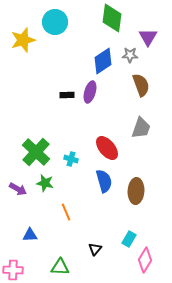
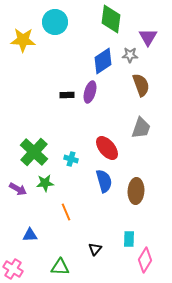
green diamond: moved 1 px left, 1 px down
yellow star: rotated 20 degrees clockwise
green cross: moved 2 px left
green star: rotated 18 degrees counterclockwise
cyan rectangle: rotated 28 degrees counterclockwise
pink cross: moved 1 px up; rotated 30 degrees clockwise
